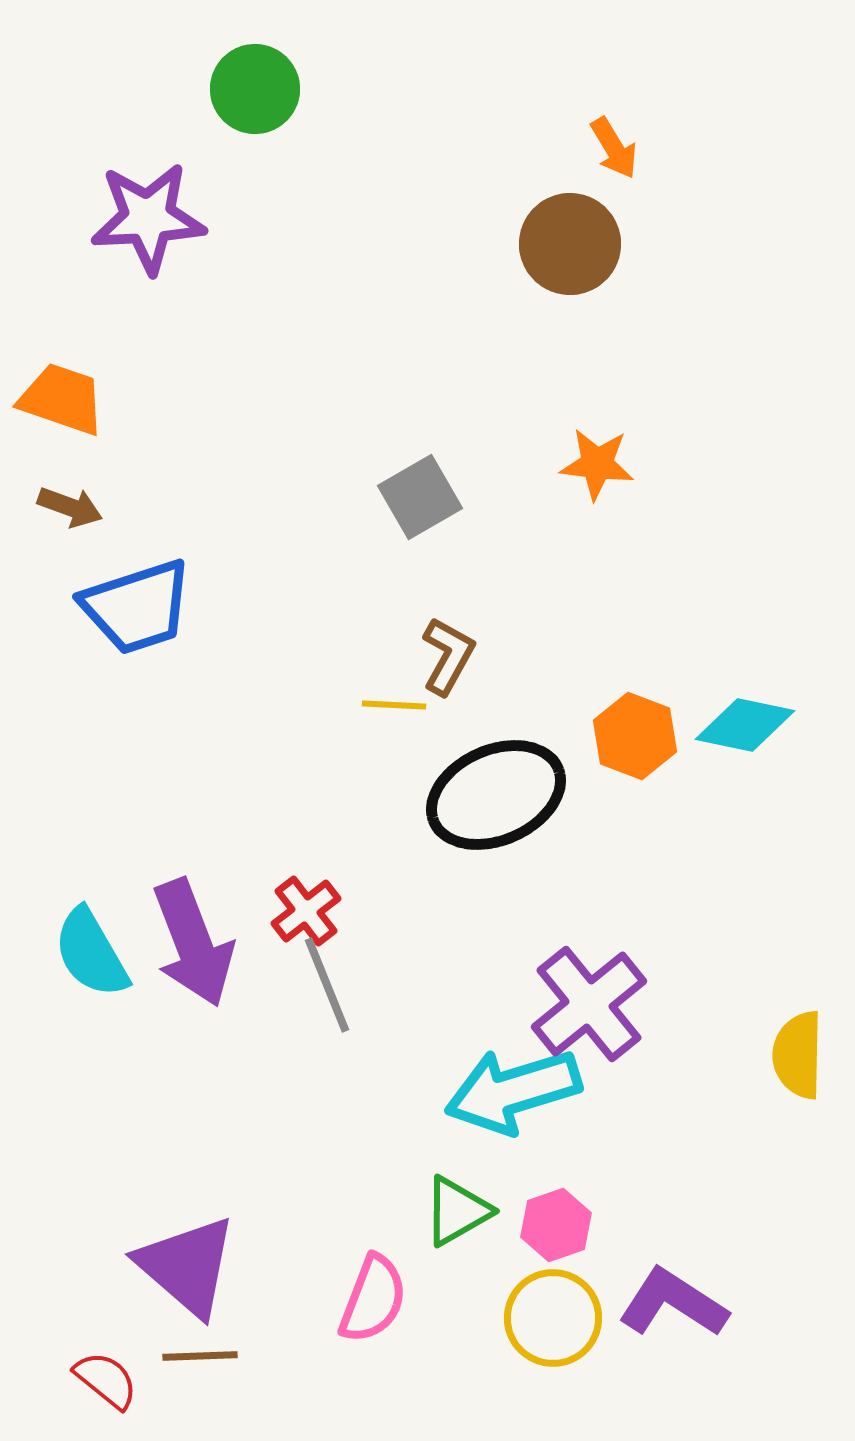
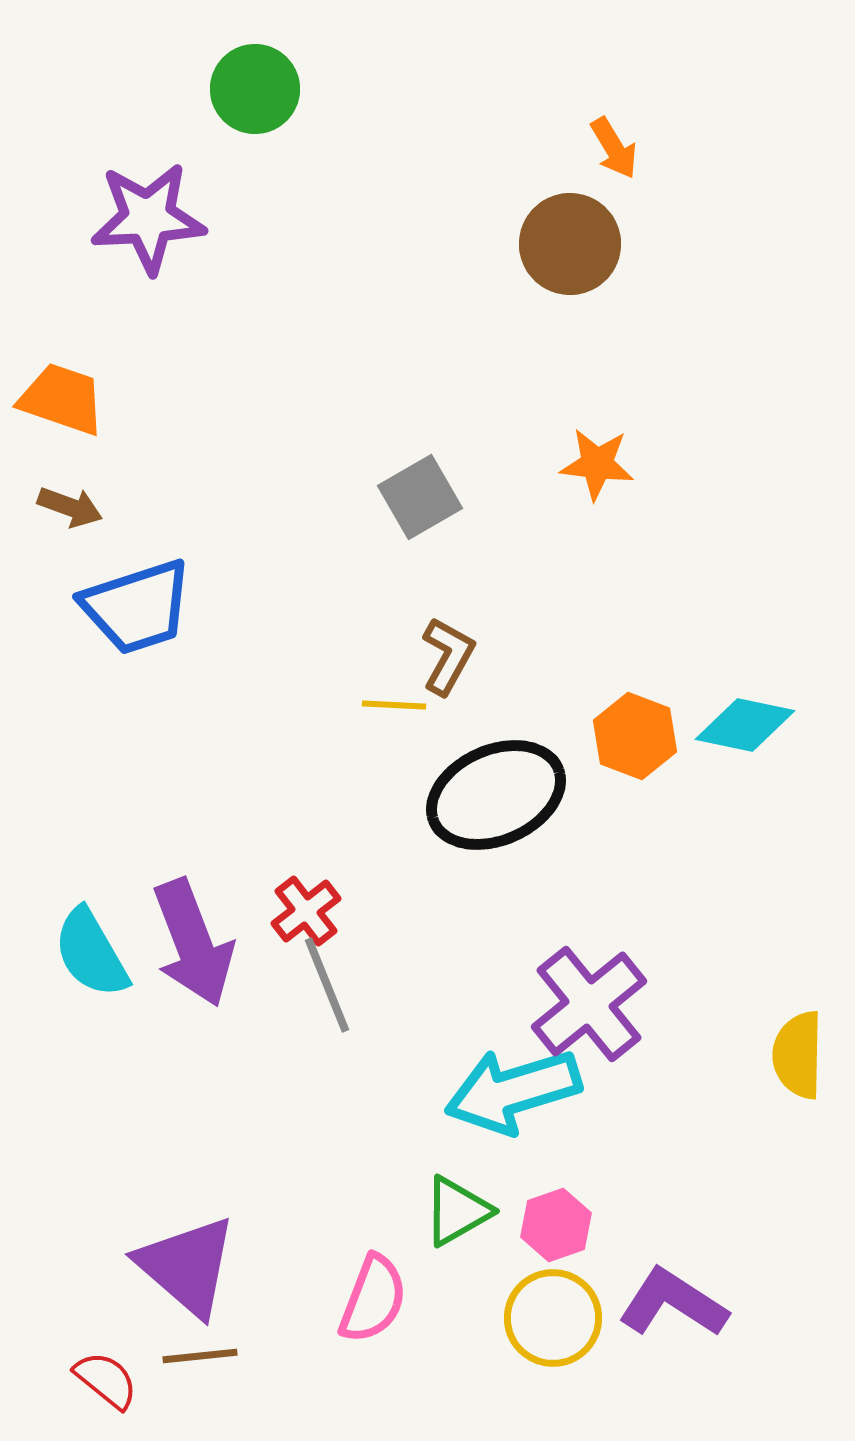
brown line: rotated 4 degrees counterclockwise
